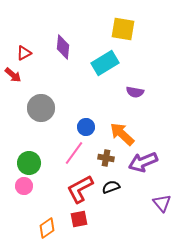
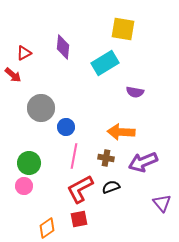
blue circle: moved 20 px left
orange arrow: moved 1 px left, 2 px up; rotated 40 degrees counterclockwise
pink line: moved 3 px down; rotated 25 degrees counterclockwise
